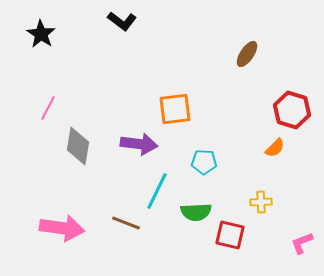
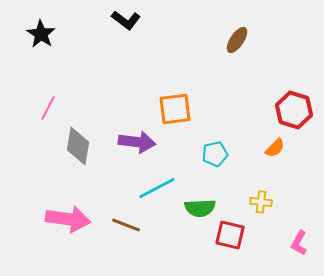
black L-shape: moved 4 px right, 1 px up
brown ellipse: moved 10 px left, 14 px up
red hexagon: moved 2 px right
purple arrow: moved 2 px left, 2 px up
cyan pentagon: moved 11 px right, 8 px up; rotated 15 degrees counterclockwise
cyan line: moved 3 px up; rotated 36 degrees clockwise
yellow cross: rotated 10 degrees clockwise
green semicircle: moved 4 px right, 4 px up
brown line: moved 2 px down
pink arrow: moved 6 px right, 9 px up
pink L-shape: moved 3 px left; rotated 40 degrees counterclockwise
